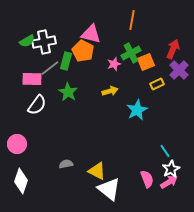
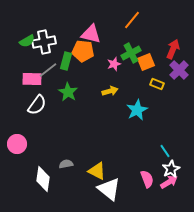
orange line: rotated 30 degrees clockwise
orange pentagon: rotated 20 degrees counterclockwise
gray line: moved 2 px left, 2 px down
yellow rectangle: rotated 48 degrees clockwise
white diamond: moved 22 px right, 2 px up; rotated 10 degrees counterclockwise
